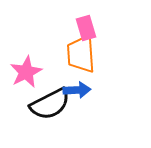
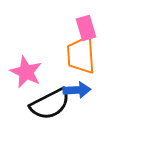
orange trapezoid: moved 1 px down
pink star: rotated 20 degrees counterclockwise
